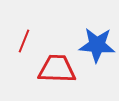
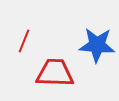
red trapezoid: moved 2 px left, 4 px down
